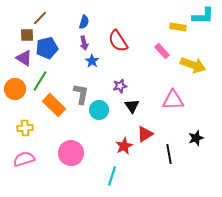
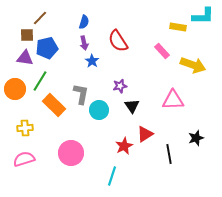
purple triangle: moved 1 px right; rotated 24 degrees counterclockwise
